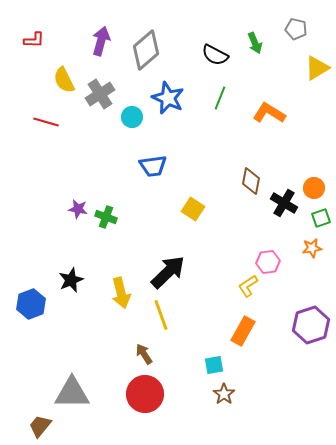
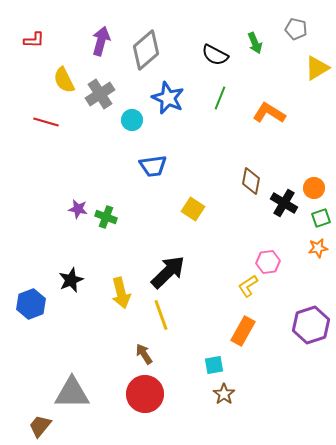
cyan circle: moved 3 px down
orange star: moved 6 px right
